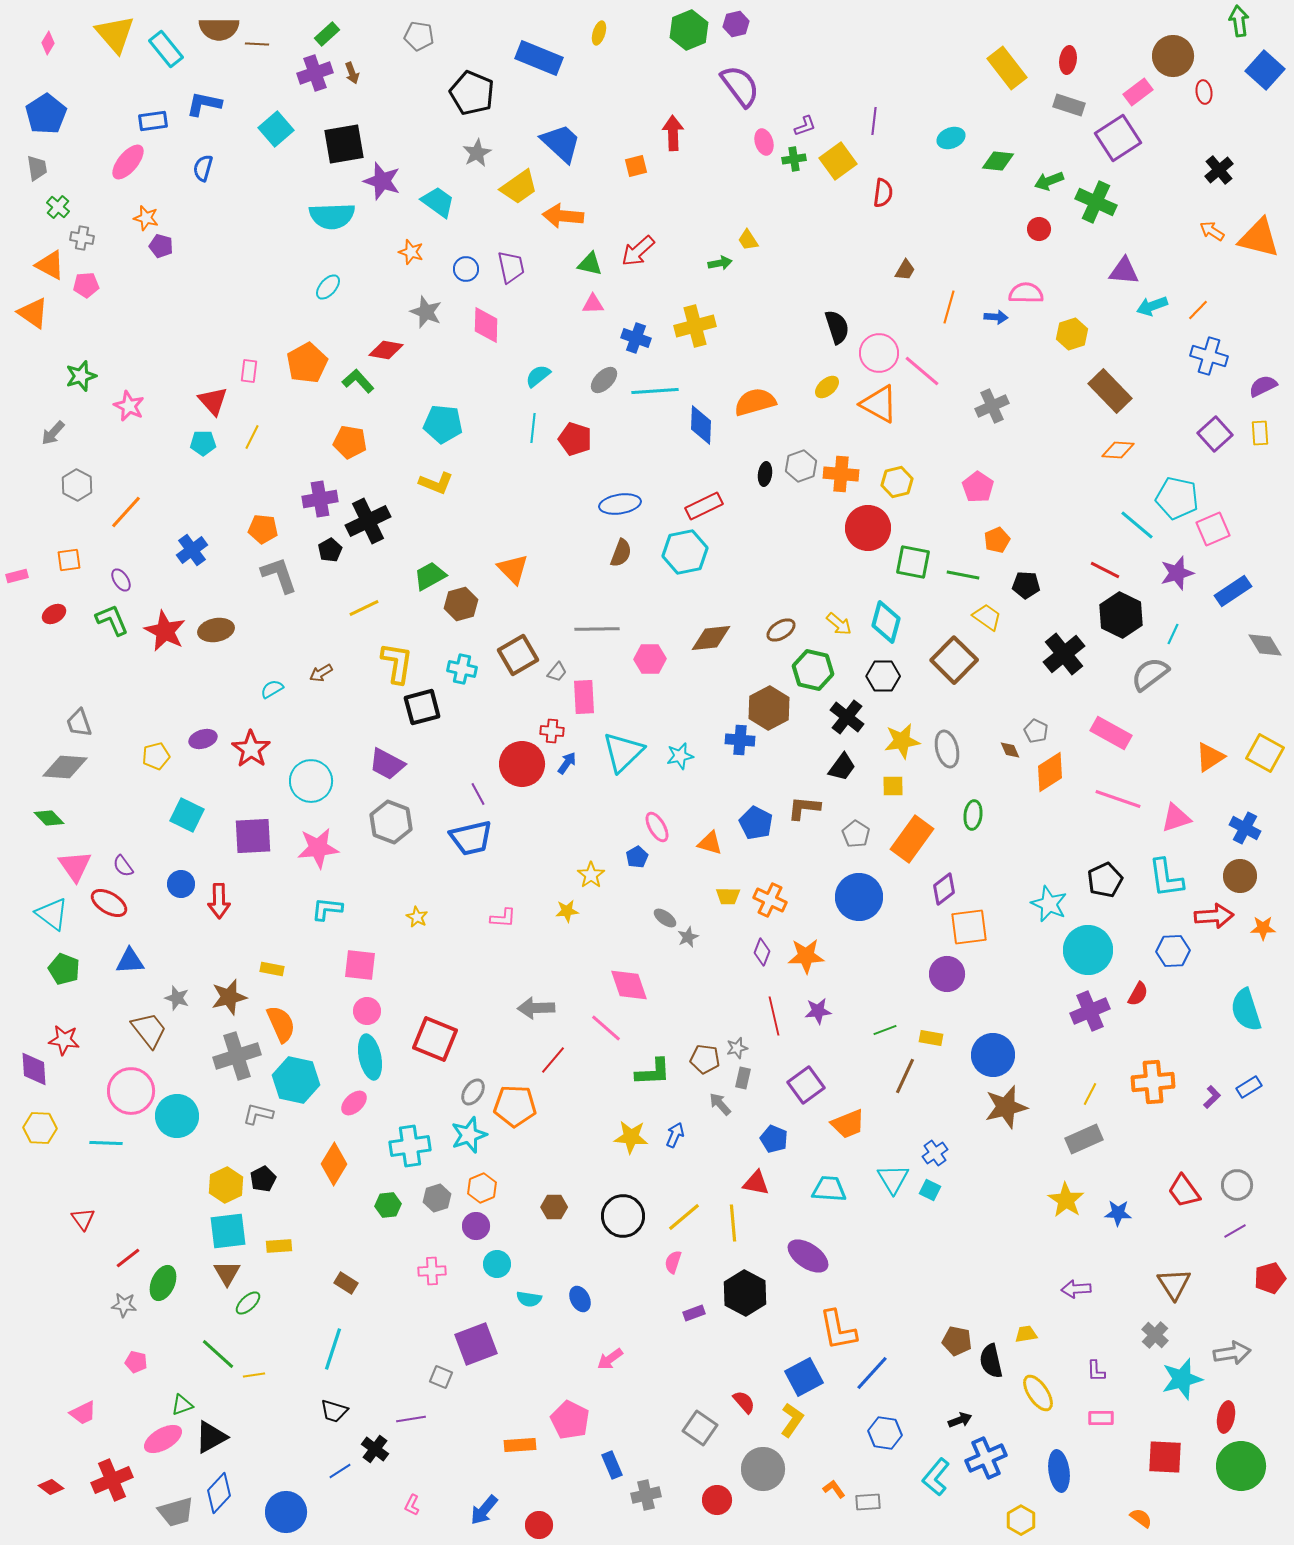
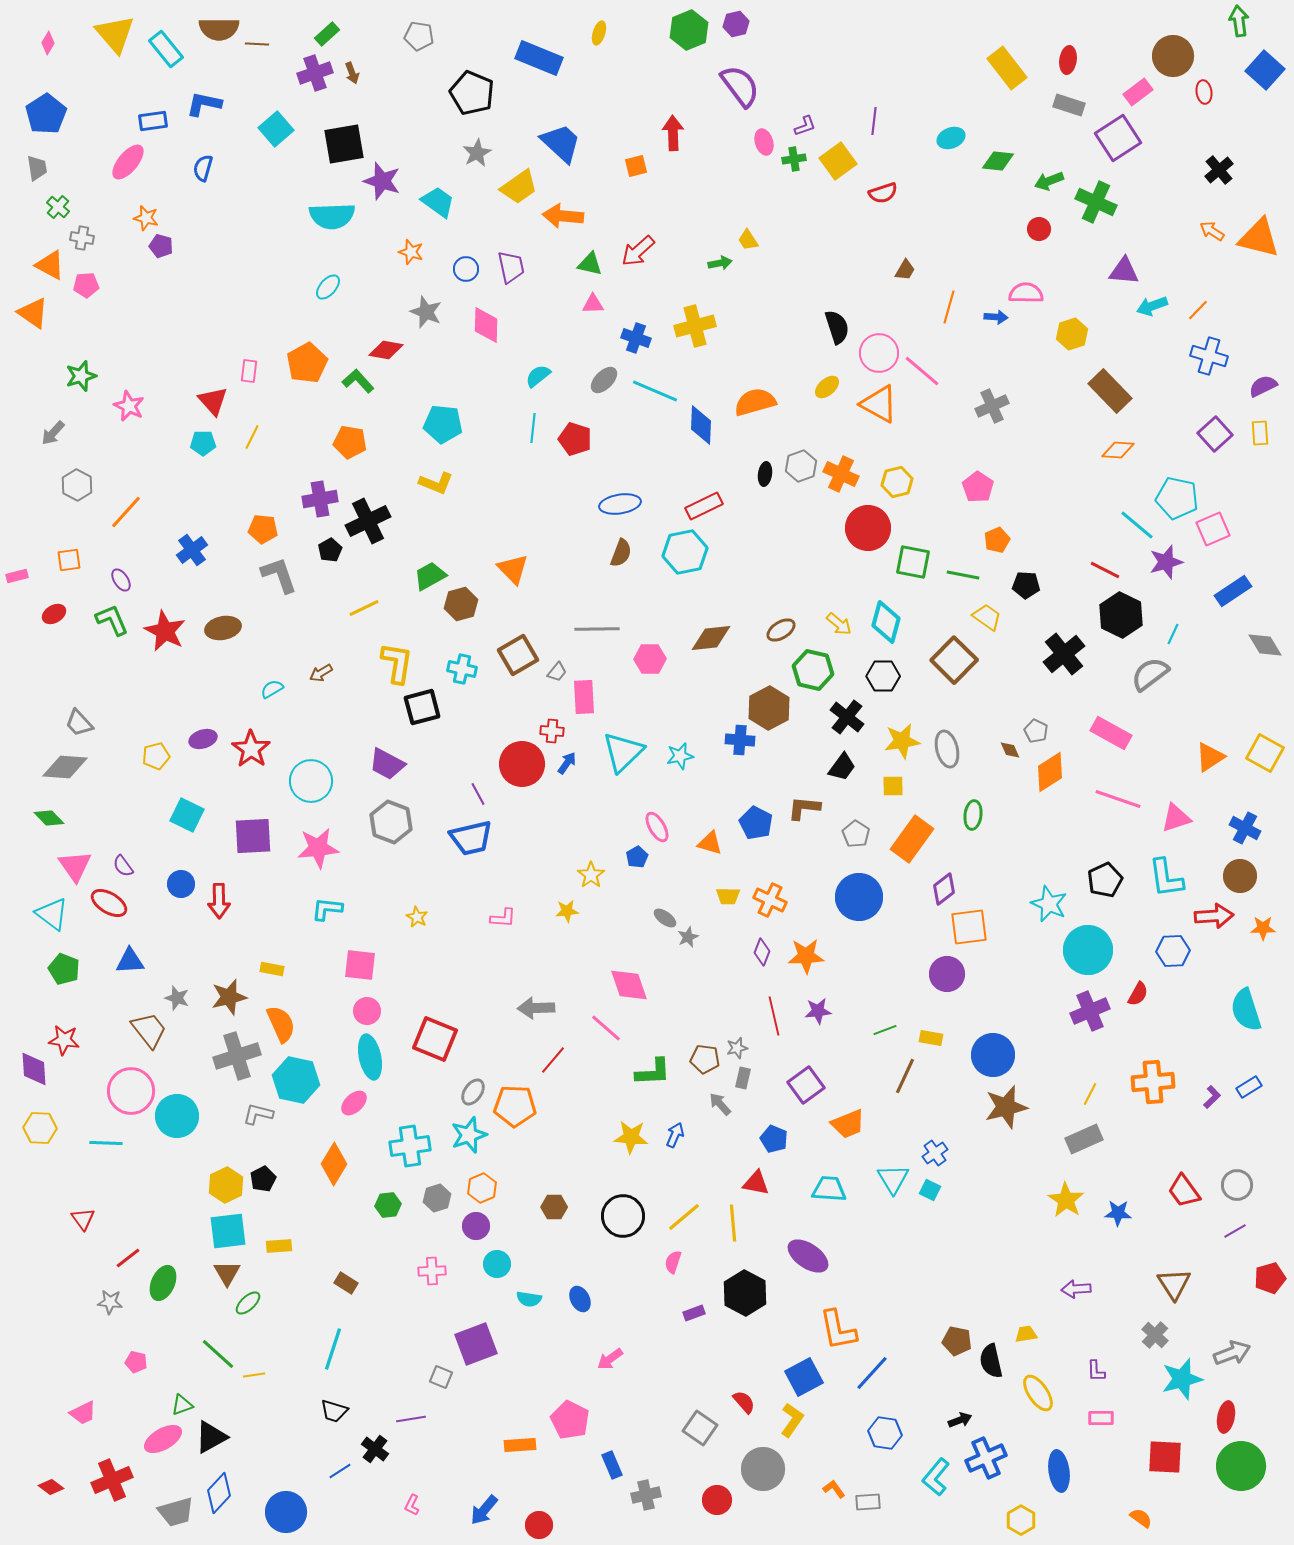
red semicircle at (883, 193): rotated 64 degrees clockwise
cyan line at (655, 391): rotated 27 degrees clockwise
orange cross at (841, 474): rotated 20 degrees clockwise
purple star at (1177, 573): moved 11 px left, 11 px up
brown ellipse at (216, 630): moved 7 px right, 2 px up
gray trapezoid at (79, 723): rotated 24 degrees counterclockwise
gray star at (124, 1305): moved 14 px left, 3 px up
gray arrow at (1232, 1353): rotated 12 degrees counterclockwise
